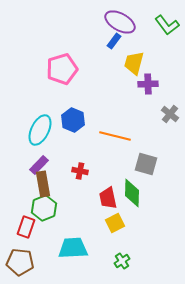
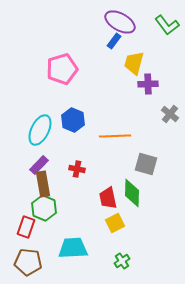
orange line: rotated 16 degrees counterclockwise
red cross: moved 3 px left, 2 px up
green hexagon: rotated 15 degrees counterclockwise
brown pentagon: moved 8 px right
